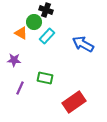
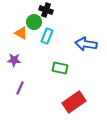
cyan rectangle: rotated 21 degrees counterclockwise
blue arrow: moved 3 px right; rotated 20 degrees counterclockwise
green rectangle: moved 15 px right, 10 px up
